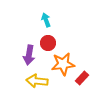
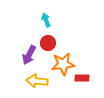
purple arrow: rotated 18 degrees clockwise
red rectangle: rotated 48 degrees clockwise
